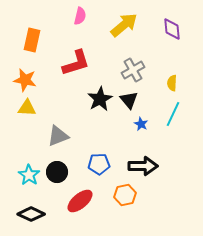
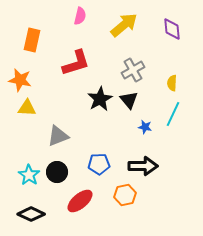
orange star: moved 5 px left
blue star: moved 4 px right, 3 px down; rotated 16 degrees counterclockwise
